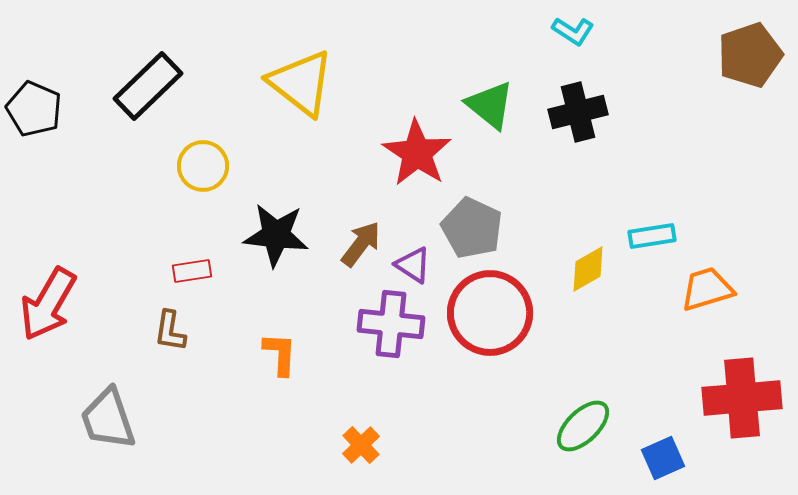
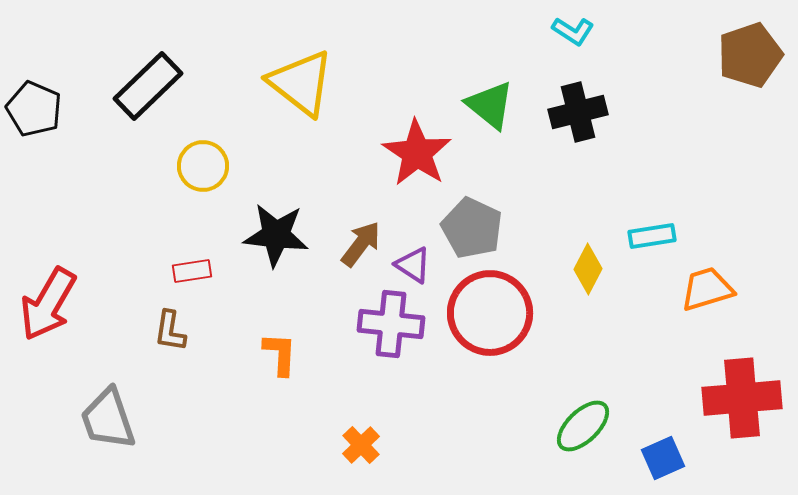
yellow diamond: rotated 33 degrees counterclockwise
